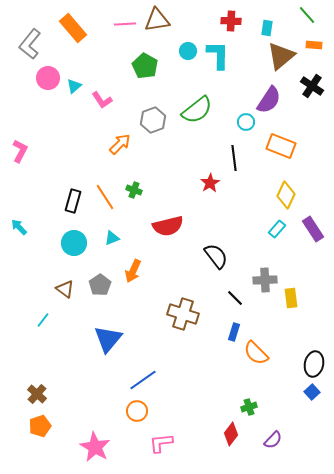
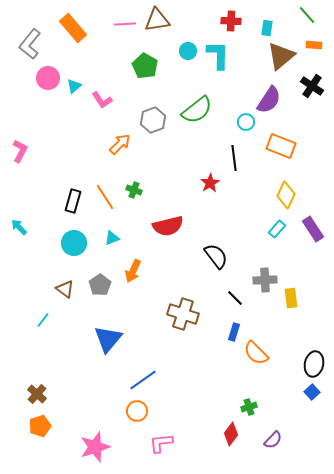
pink star at (95, 447): rotated 24 degrees clockwise
